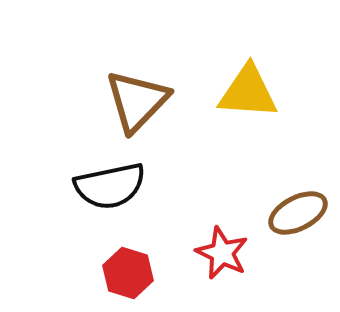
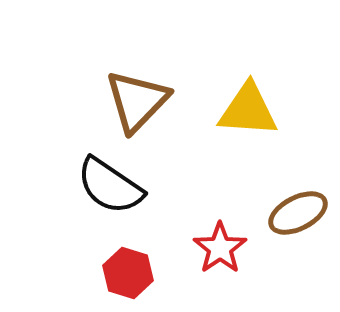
yellow triangle: moved 18 px down
black semicircle: rotated 46 degrees clockwise
red star: moved 2 px left, 5 px up; rotated 12 degrees clockwise
